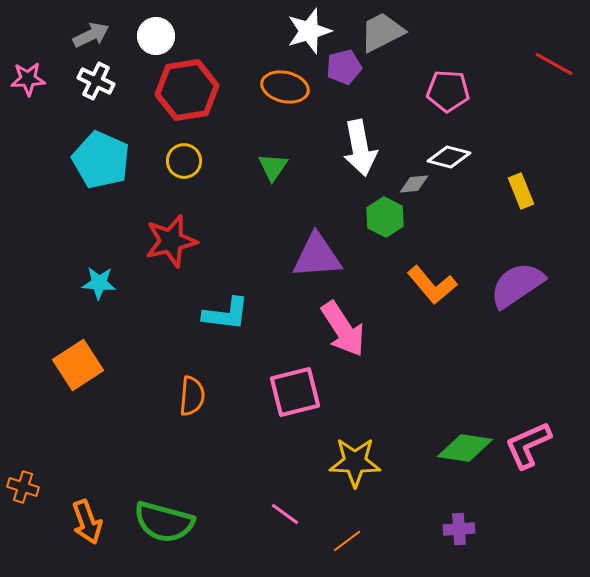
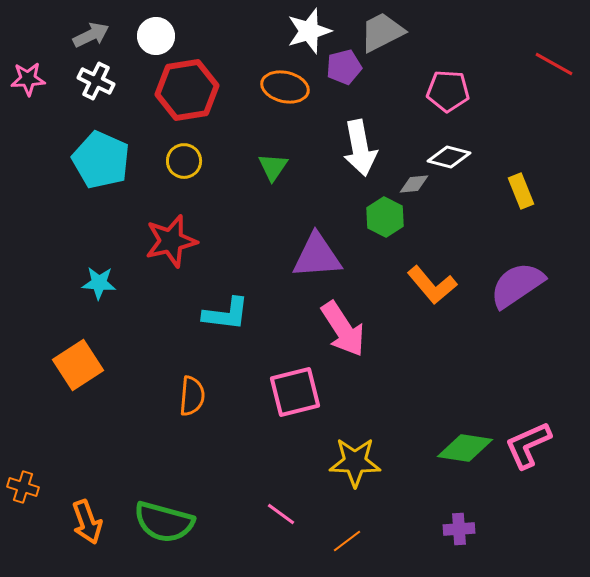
pink line: moved 4 px left
